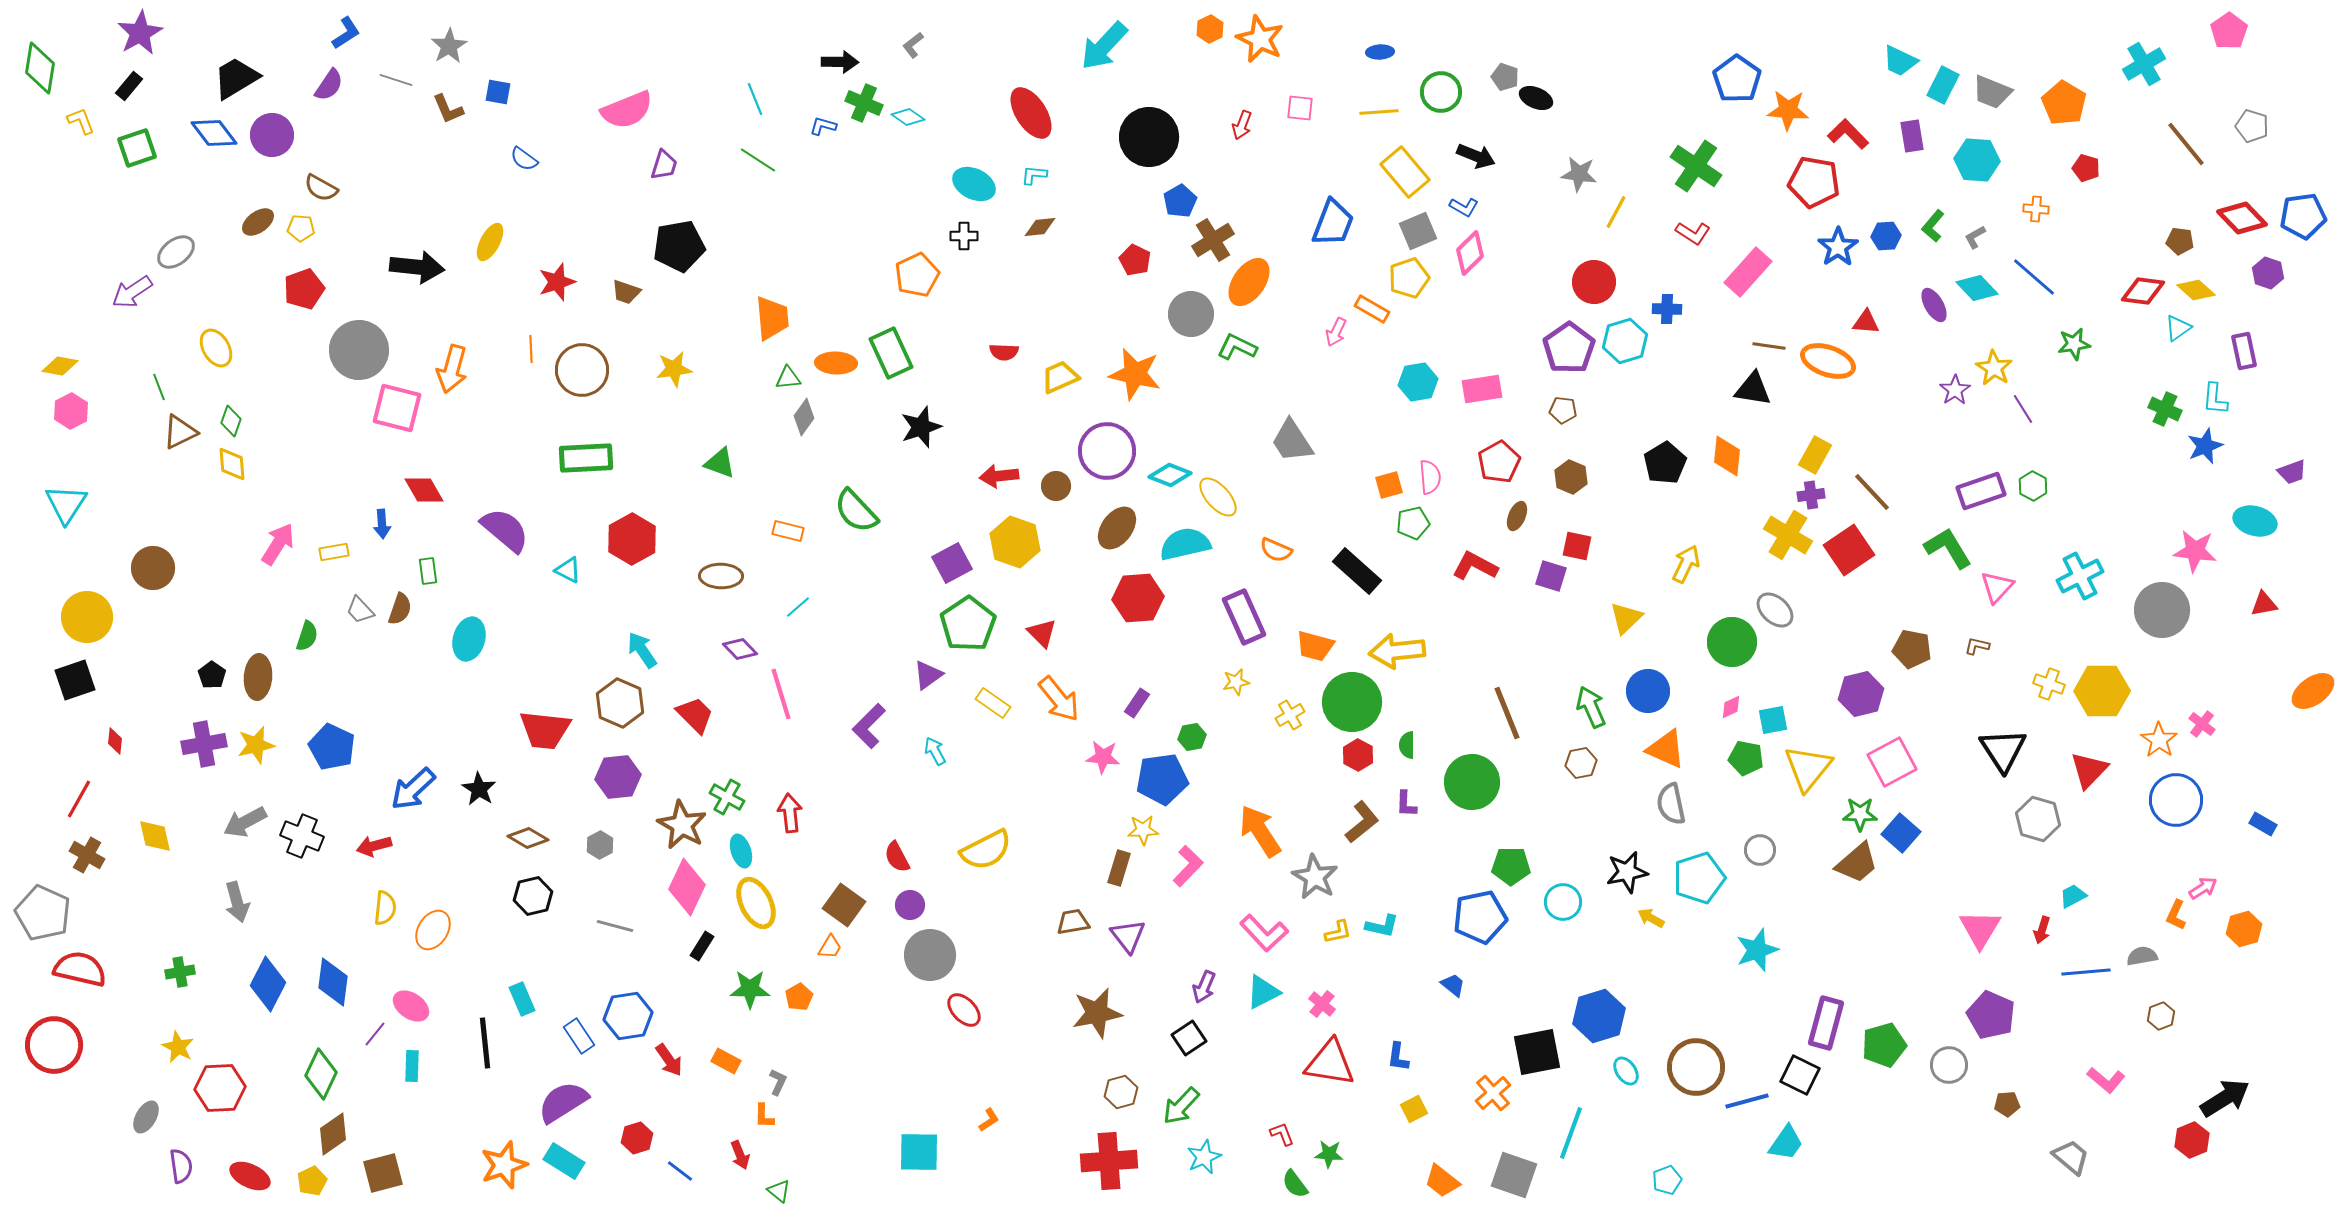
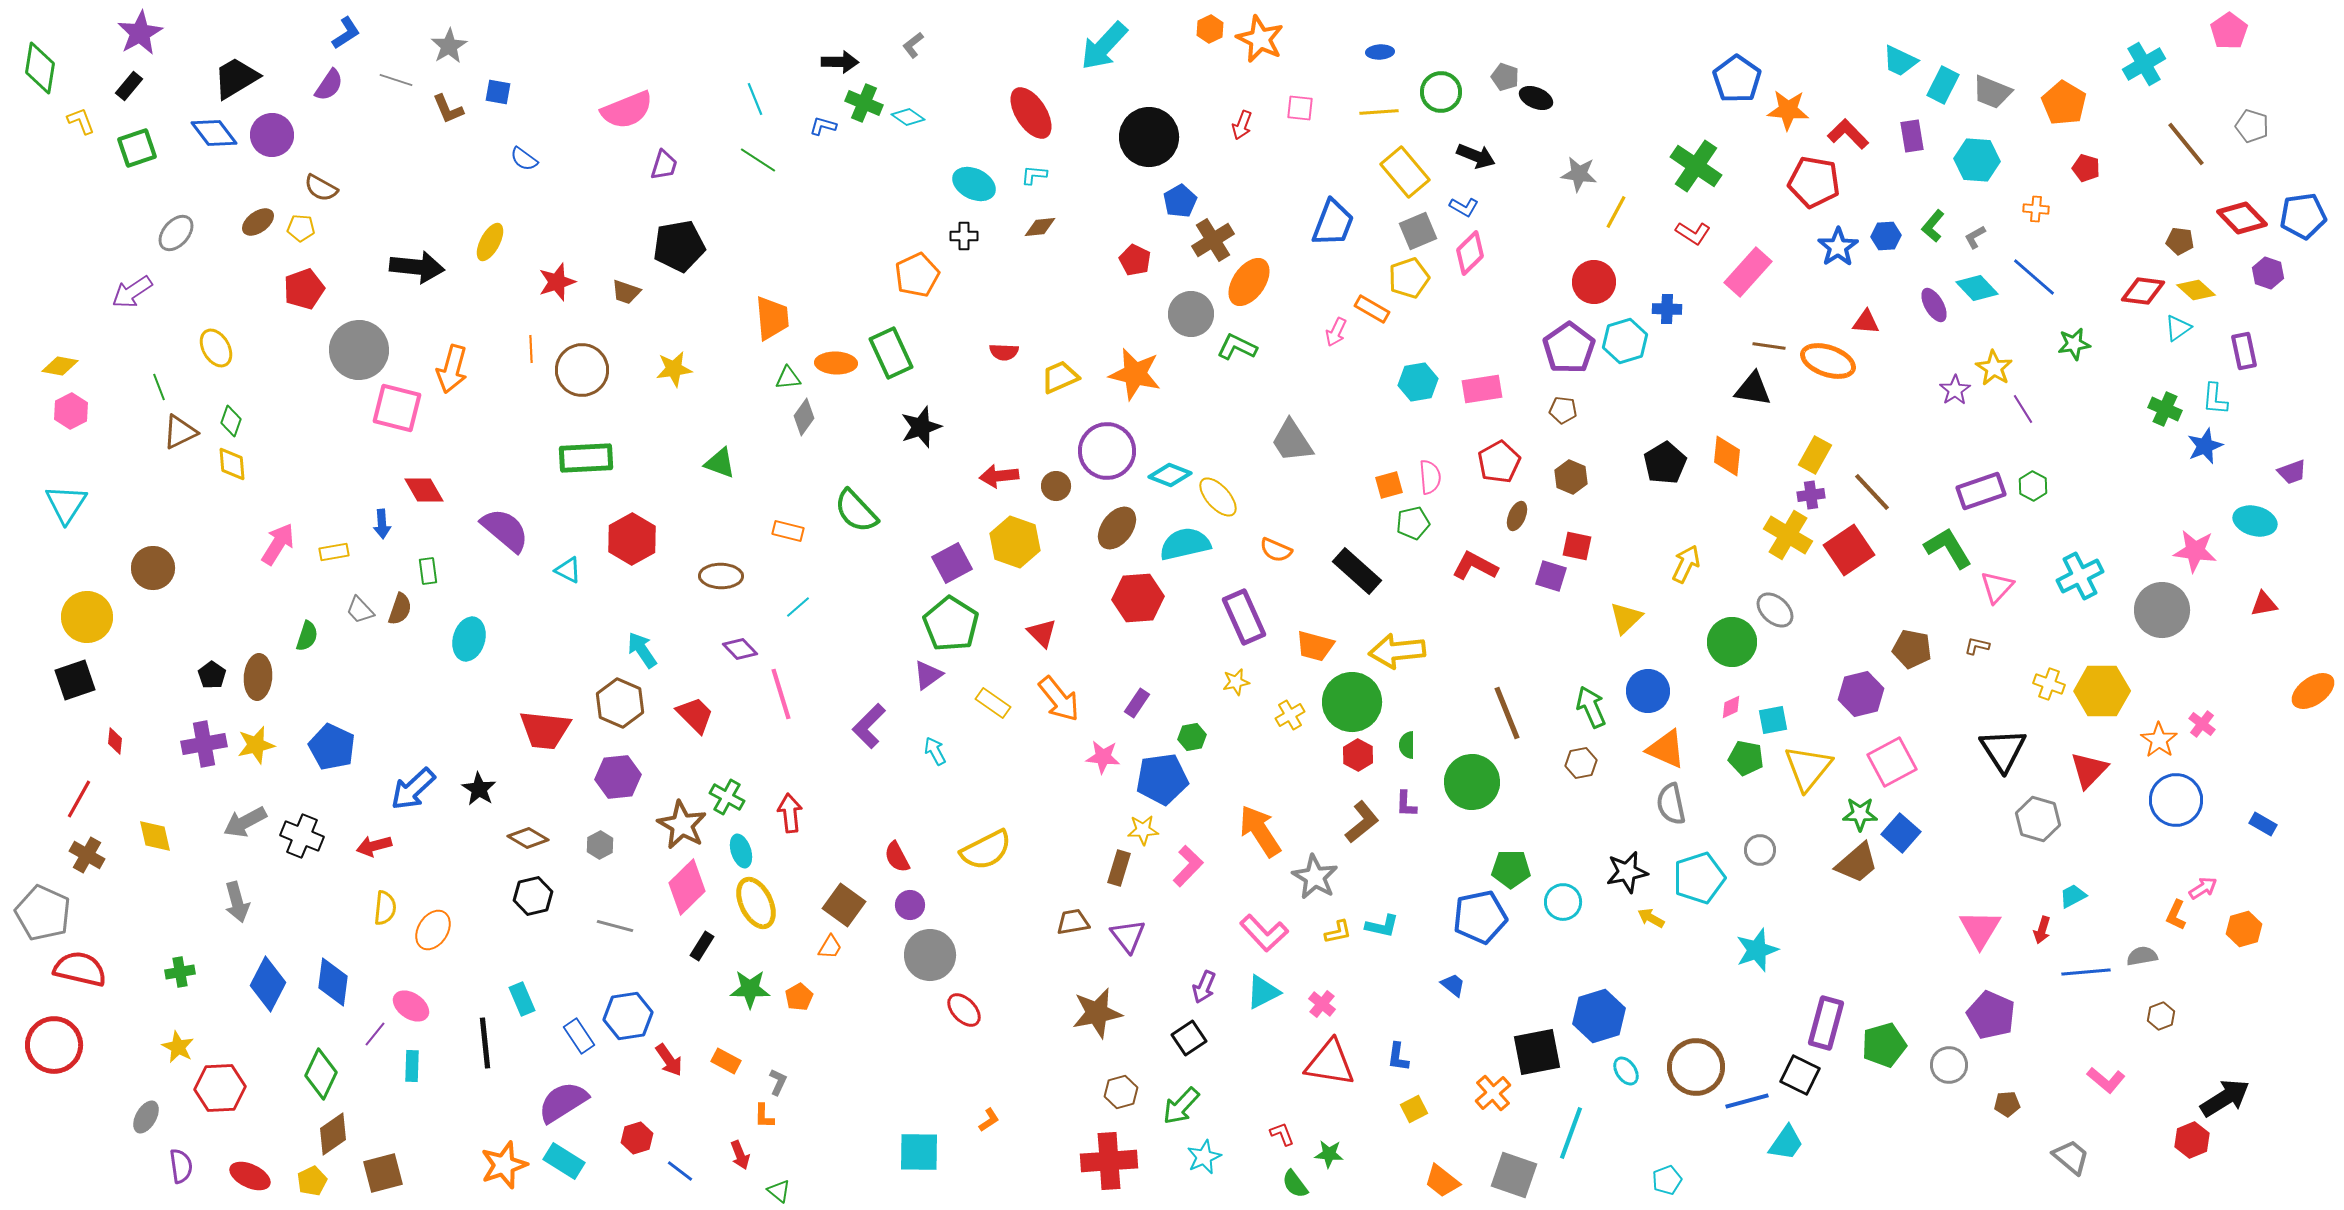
gray ellipse at (176, 252): moved 19 px up; rotated 12 degrees counterclockwise
green pentagon at (968, 624): moved 17 px left; rotated 6 degrees counterclockwise
green pentagon at (1511, 866): moved 3 px down
pink diamond at (687, 887): rotated 20 degrees clockwise
